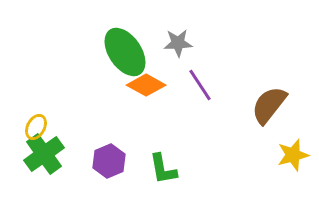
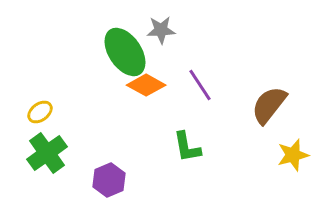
gray star: moved 17 px left, 13 px up
yellow ellipse: moved 4 px right, 15 px up; rotated 25 degrees clockwise
green cross: moved 3 px right, 1 px up
purple hexagon: moved 19 px down
green L-shape: moved 24 px right, 22 px up
